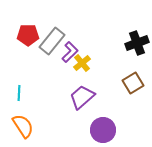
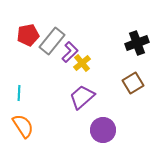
red pentagon: rotated 10 degrees counterclockwise
